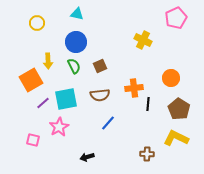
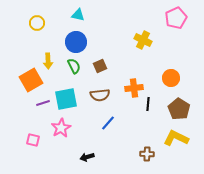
cyan triangle: moved 1 px right, 1 px down
purple line: rotated 24 degrees clockwise
pink star: moved 2 px right, 1 px down
